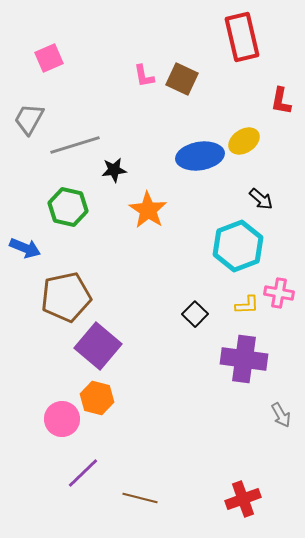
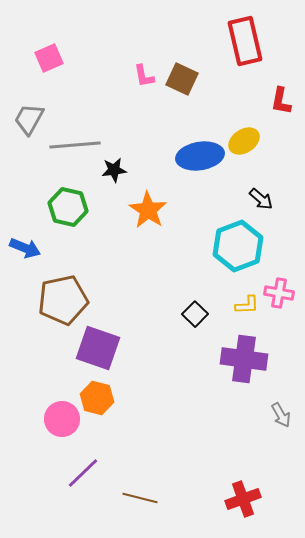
red rectangle: moved 3 px right, 4 px down
gray line: rotated 12 degrees clockwise
brown pentagon: moved 3 px left, 3 px down
purple square: moved 2 px down; rotated 21 degrees counterclockwise
